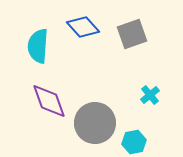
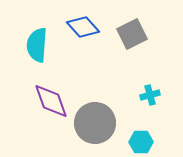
gray square: rotated 8 degrees counterclockwise
cyan semicircle: moved 1 px left, 1 px up
cyan cross: rotated 24 degrees clockwise
purple diamond: moved 2 px right
cyan hexagon: moved 7 px right; rotated 10 degrees clockwise
